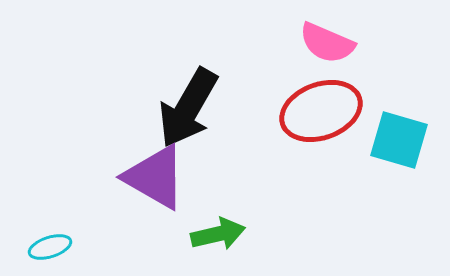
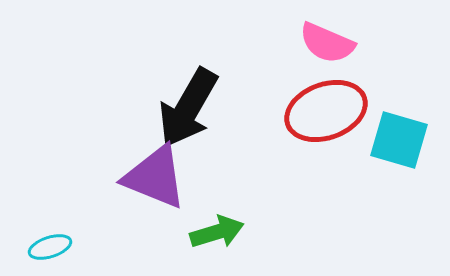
red ellipse: moved 5 px right
purple triangle: rotated 8 degrees counterclockwise
green arrow: moved 1 px left, 2 px up; rotated 4 degrees counterclockwise
